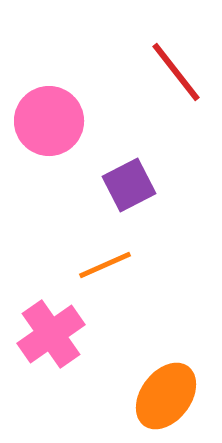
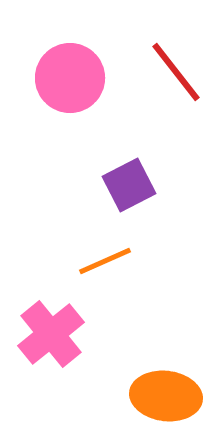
pink circle: moved 21 px right, 43 px up
orange line: moved 4 px up
pink cross: rotated 4 degrees counterclockwise
orange ellipse: rotated 60 degrees clockwise
